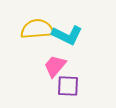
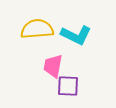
cyan L-shape: moved 9 px right
pink trapezoid: moved 2 px left; rotated 30 degrees counterclockwise
